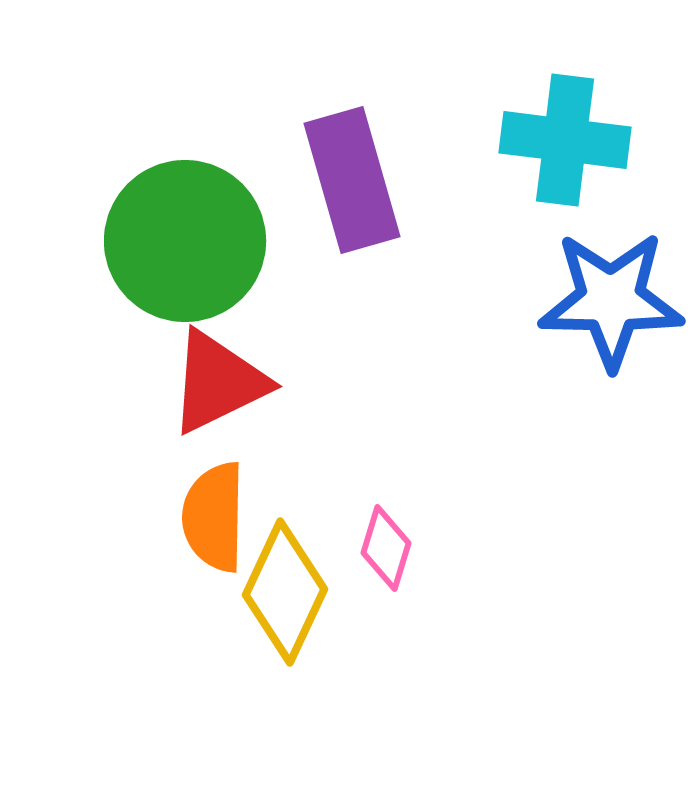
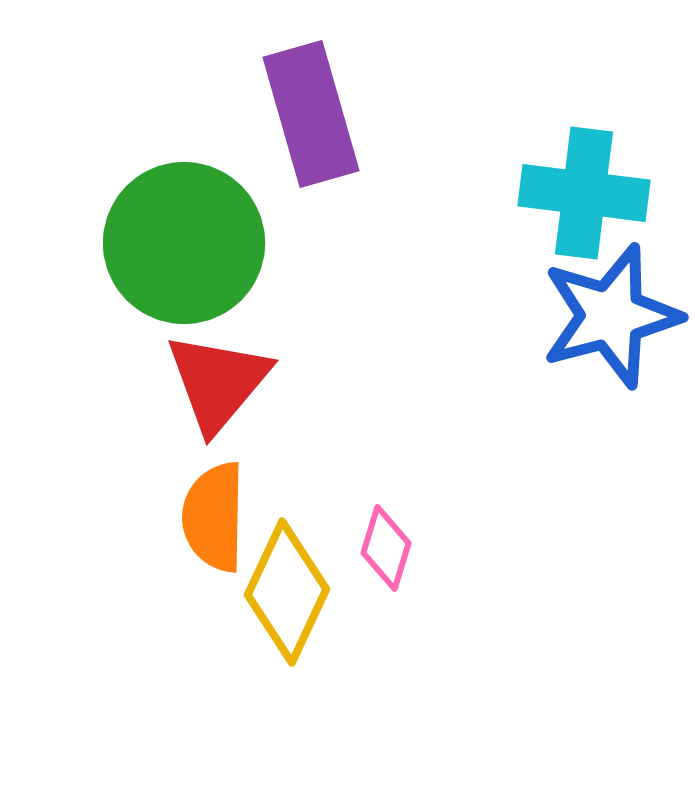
cyan cross: moved 19 px right, 53 px down
purple rectangle: moved 41 px left, 66 px up
green circle: moved 1 px left, 2 px down
blue star: moved 16 px down; rotated 16 degrees counterclockwise
red triangle: rotated 24 degrees counterclockwise
yellow diamond: moved 2 px right
